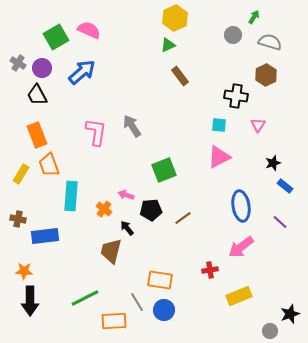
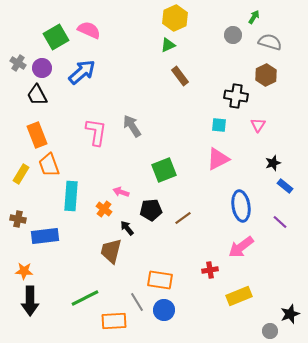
pink triangle at (219, 157): moved 1 px left, 2 px down
pink arrow at (126, 195): moved 5 px left, 3 px up
